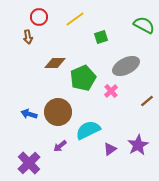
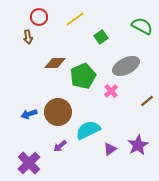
green semicircle: moved 2 px left, 1 px down
green square: rotated 16 degrees counterclockwise
green pentagon: moved 2 px up
blue arrow: rotated 35 degrees counterclockwise
